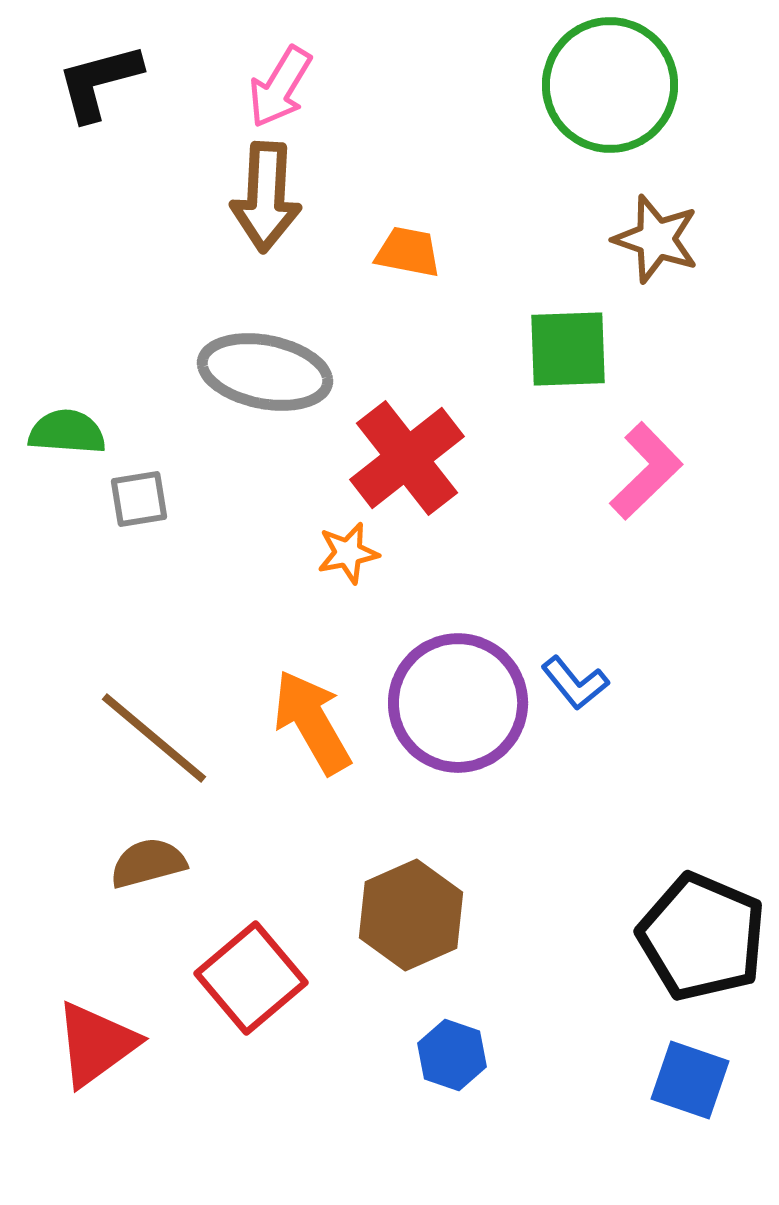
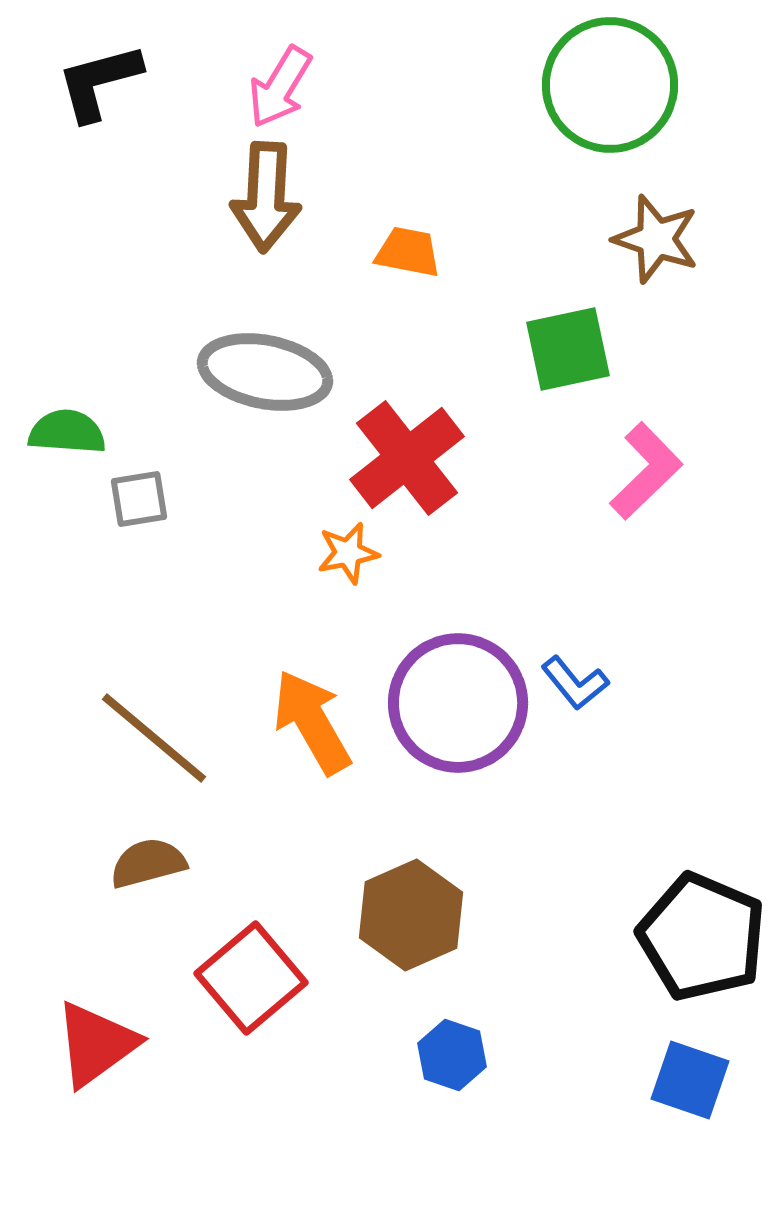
green square: rotated 10 degrees counterclockwise
